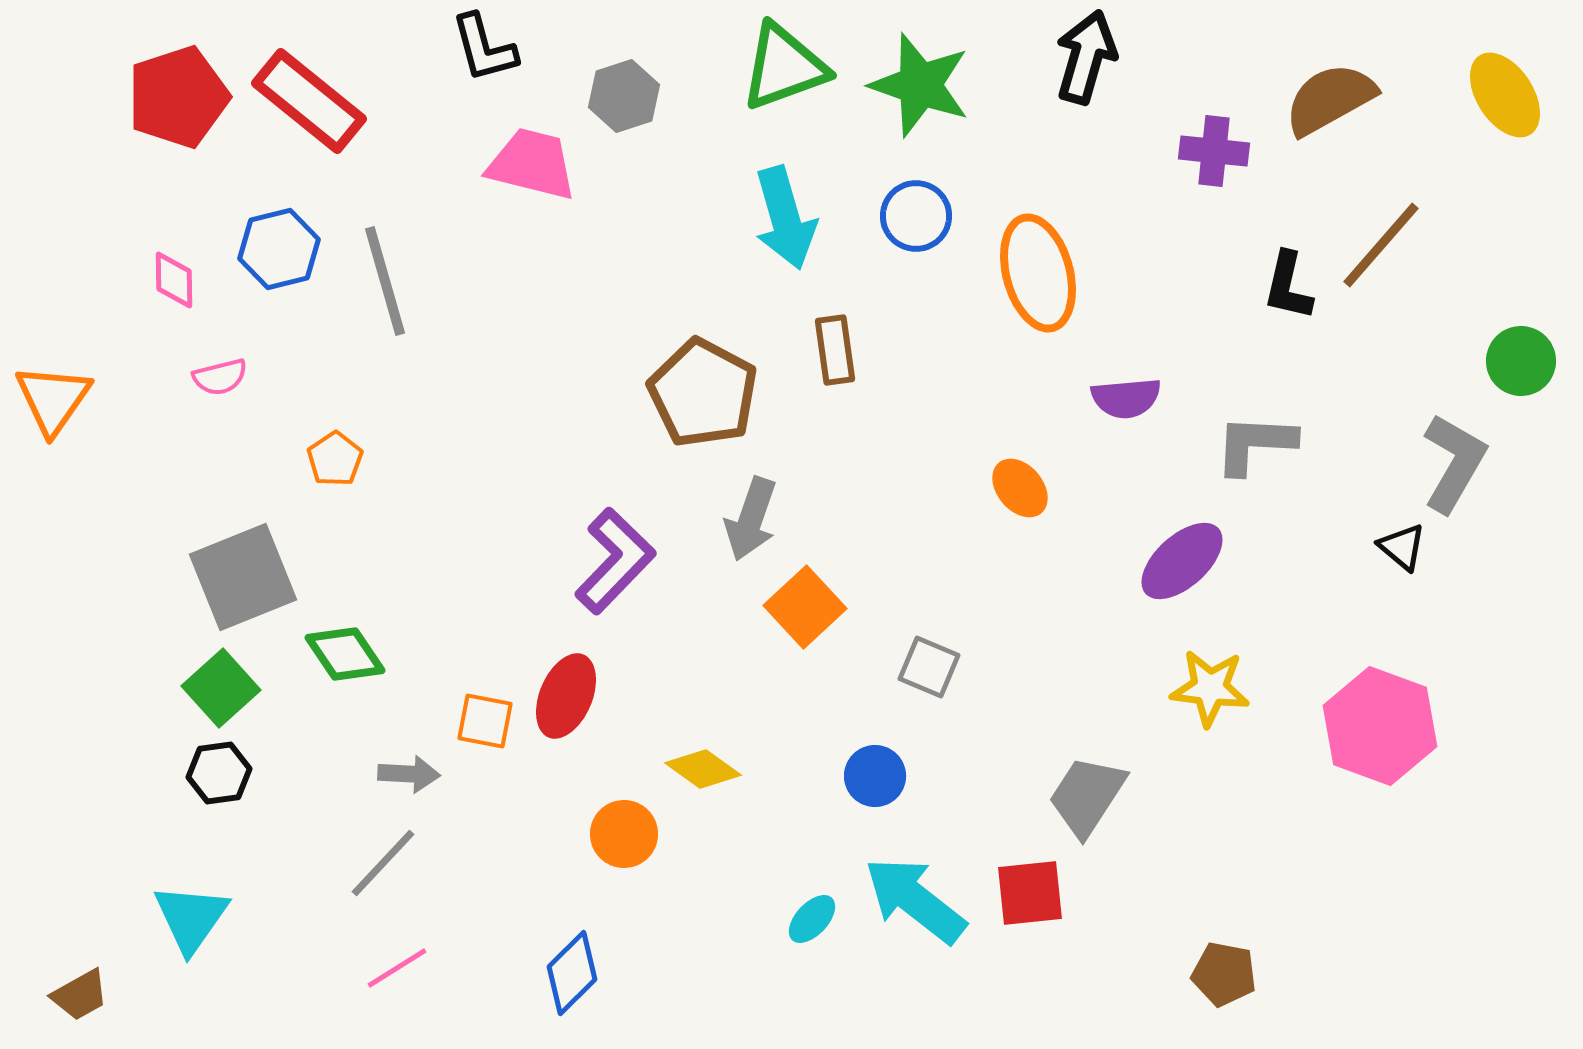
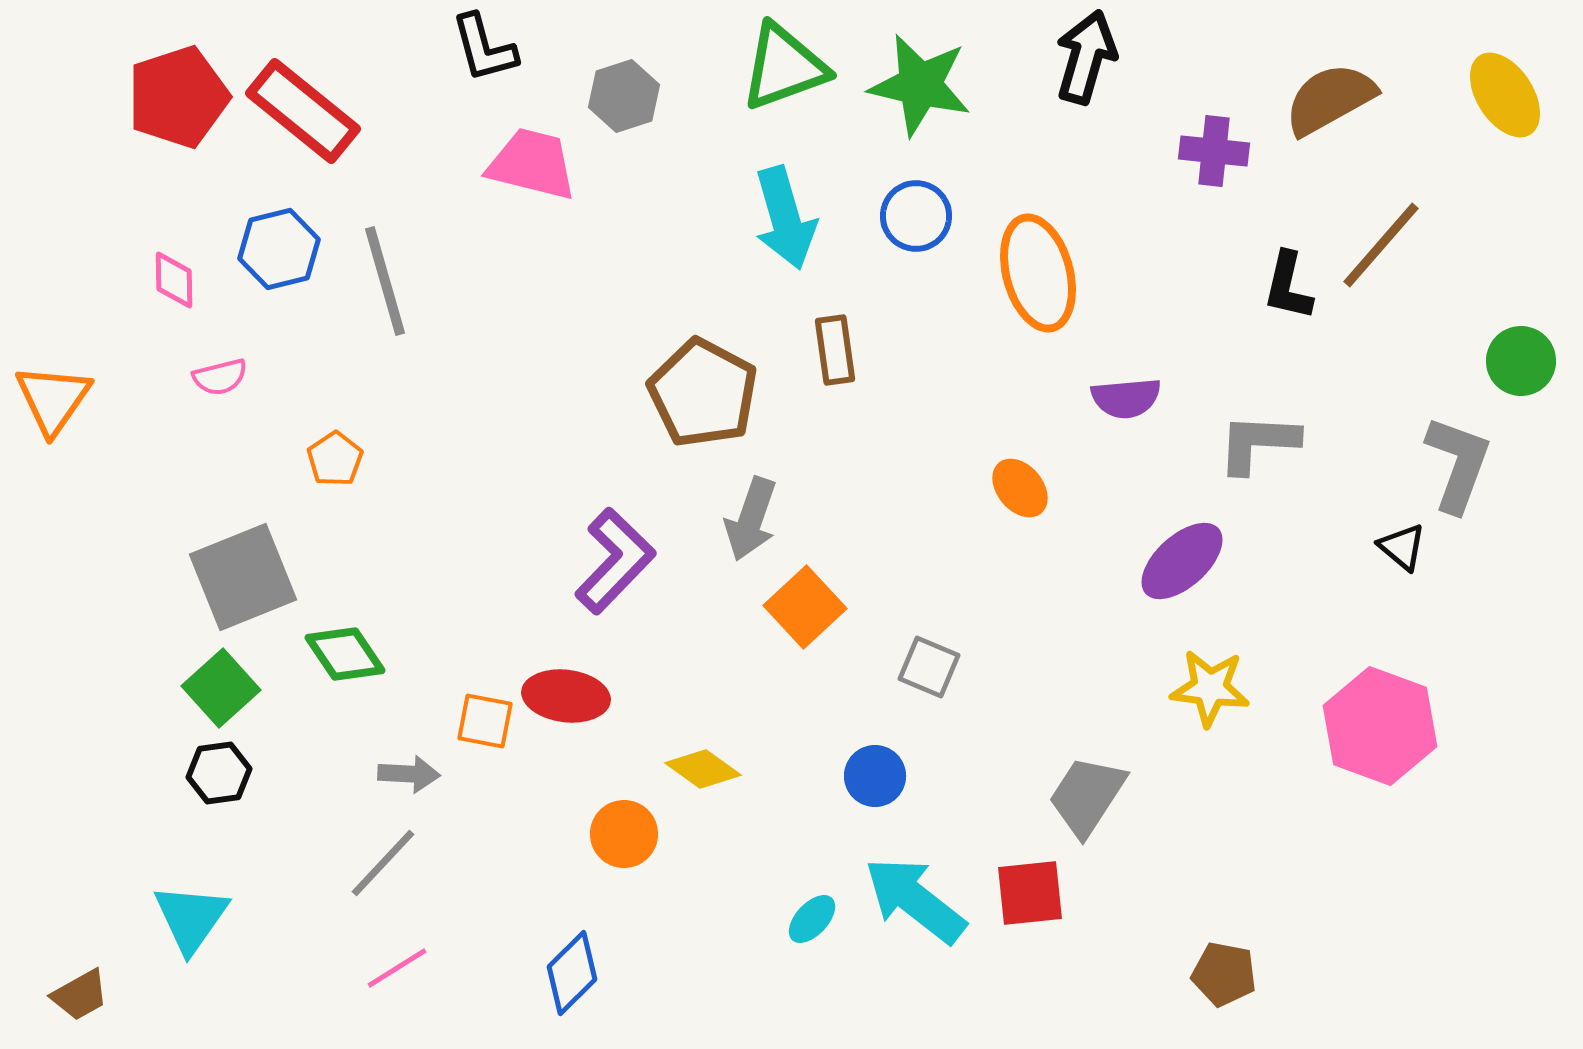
green star at (920, 85): rotated 6 degrees counterclockwise
red rectangle at (309, 101): moved 6 px left, 10 px down
gray L-shape at (1255, 444): moved 3 px right, 1 px up
gray L-shape at (1454, 463): moved 4 px right, 1 px down; rotated 10 degrees counterclockwise
red ellipse at (566, 696): rotated 74 degrees clockwise
